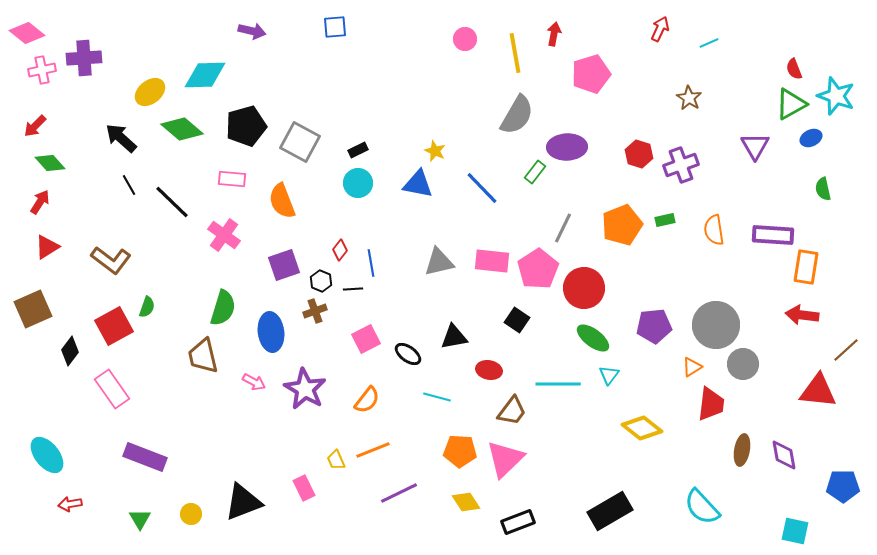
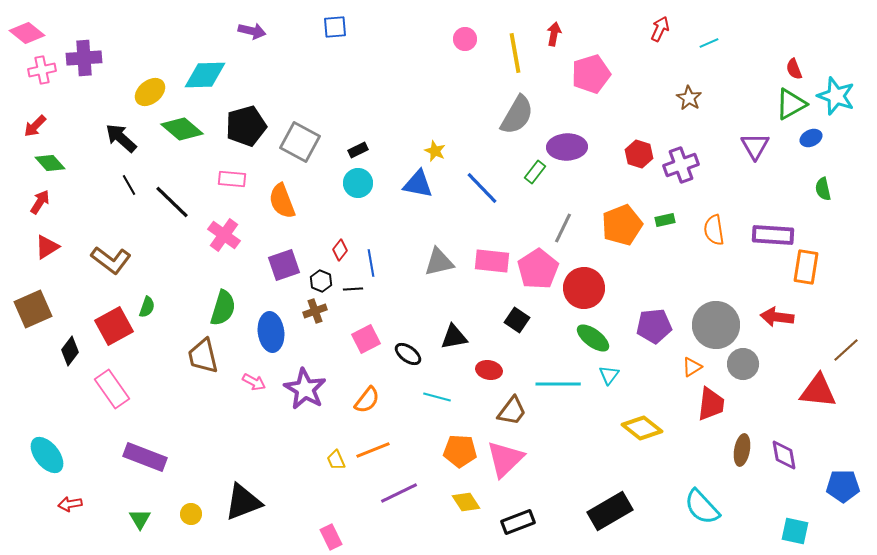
red arrow at (802, 315): moved 25 px left, 2 px down
pink rectangle at (304, 488): moved 27 px right, 49 px down
